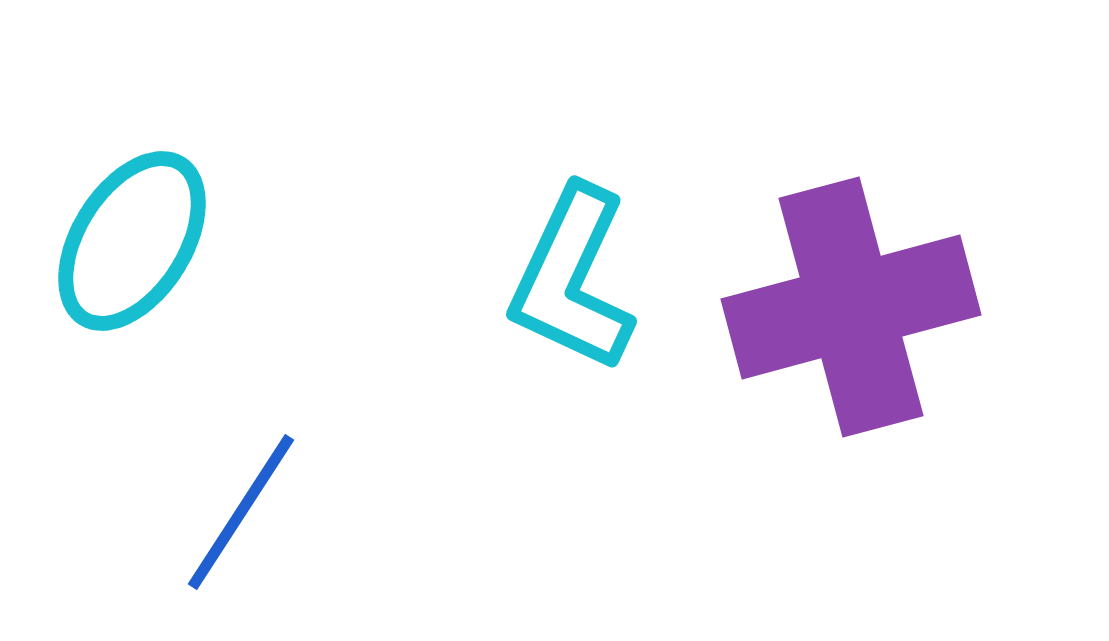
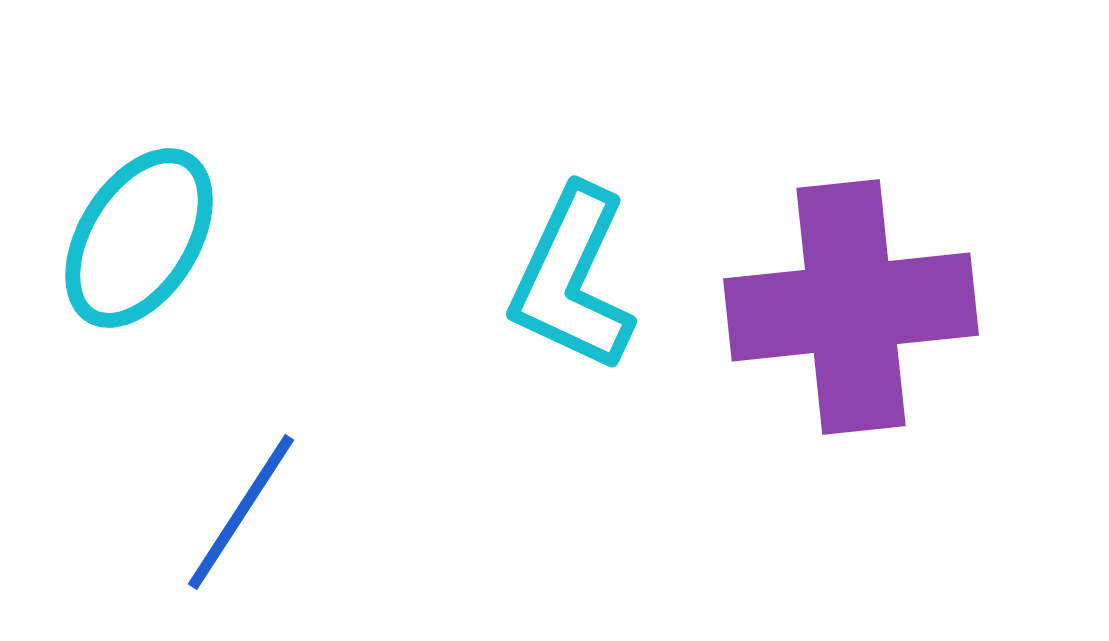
cyan ellipse: moved 7 px right, 3 px up
purple cross: rotated 9 degrees clockwise
